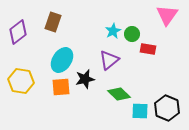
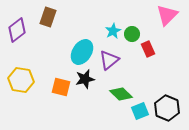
pink triangle: rotated 10 degrees clockwise
brown rectangle: moved 5 px left, 5 px up
purple diamond: moved 1 px left, 2 px up
red rectangle: rotated 56 degrees clockwise
cyan ellipse: moved 20 px right, 8 px up
yellow hexagon: moved 1 px up
orange square: rotated 18 degrees clockwise
green diamond: moved 2 px right
cyan square: rotated 24 degrees counterclockwise
